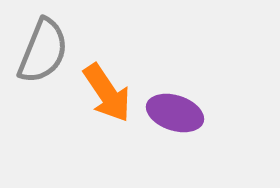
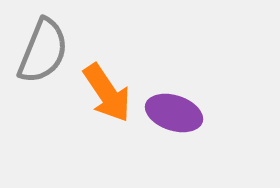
purple ellipse: moved 1 px left
